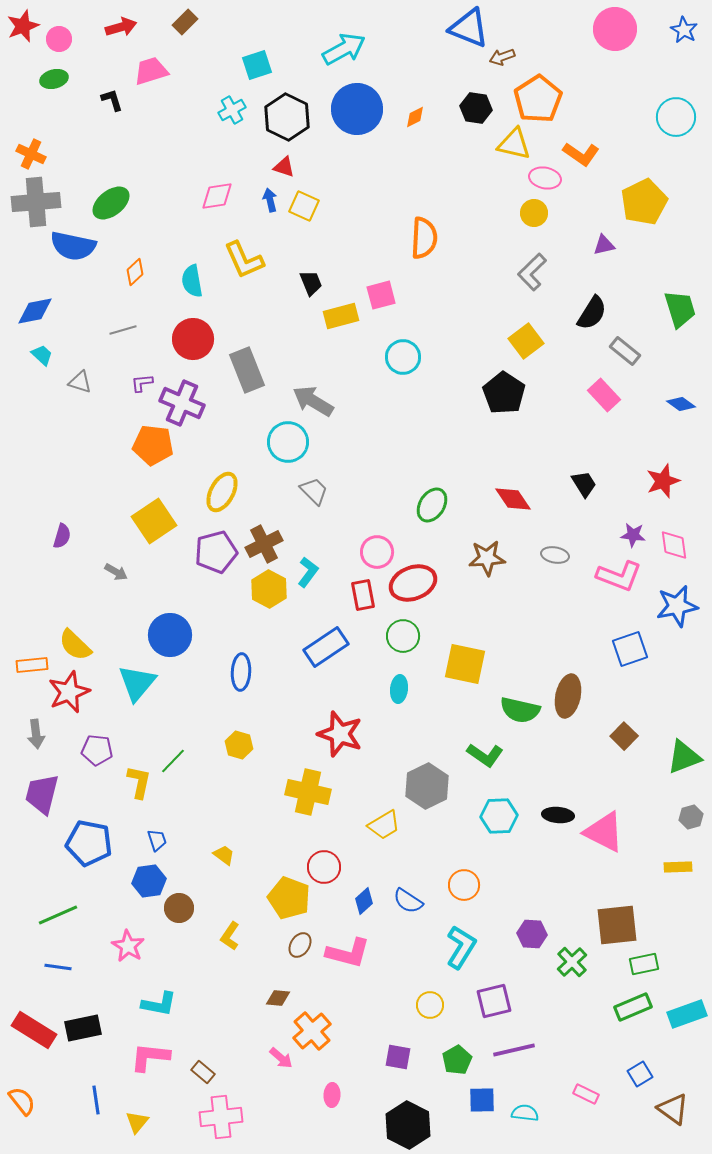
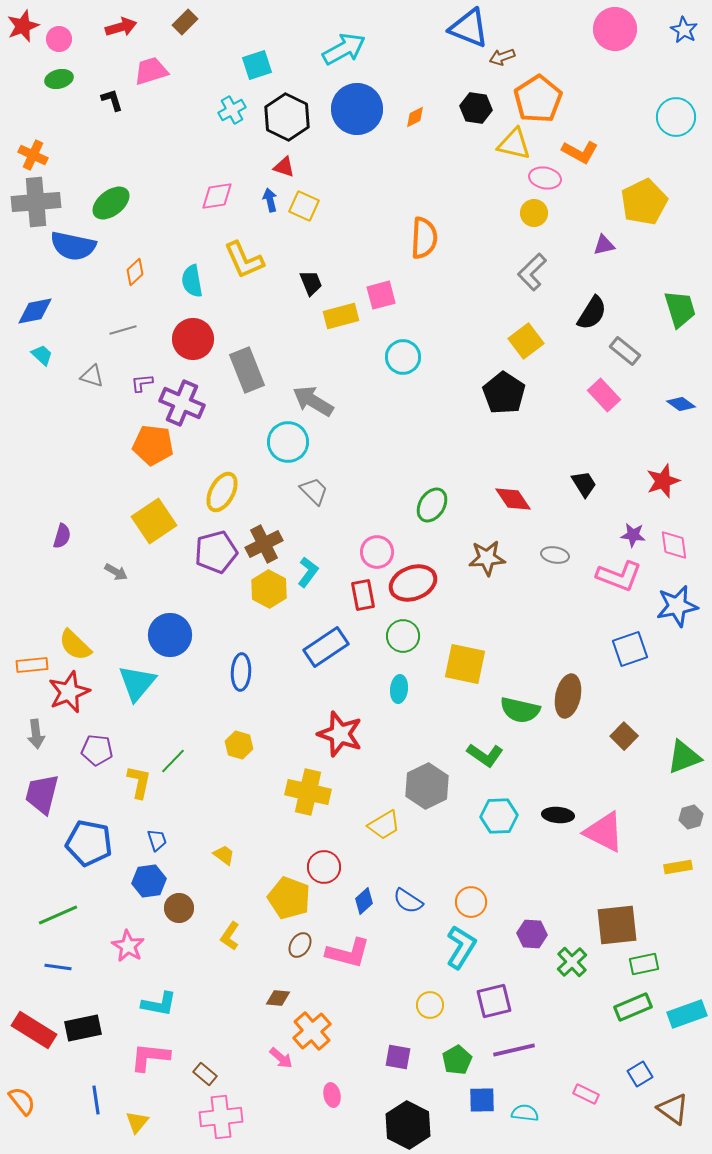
green ellipse at (54, 79): moved 5 px right
orange cross at (31, 154): moved 2 px right, 1 px down
orange L-shape at (581, 154): moved 1 px left, 2 px up; rotated 6 degrees counterclockwise
gray triangle at (80, 382): moved 12 px right, 6 px up
yellow rectangle at (678, 867): rotated 8 degrees counterclockwise
orange circle at (464, 885): moved 7 px right, 17 px down
brown rectangle at (203, 1072): moved 2 px right, 2 px down
pink ellipse at (332, 1095): rotated 15 degrees counterclockwise
